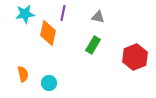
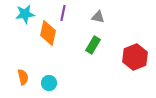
orange semicircle: moved 3 px down
